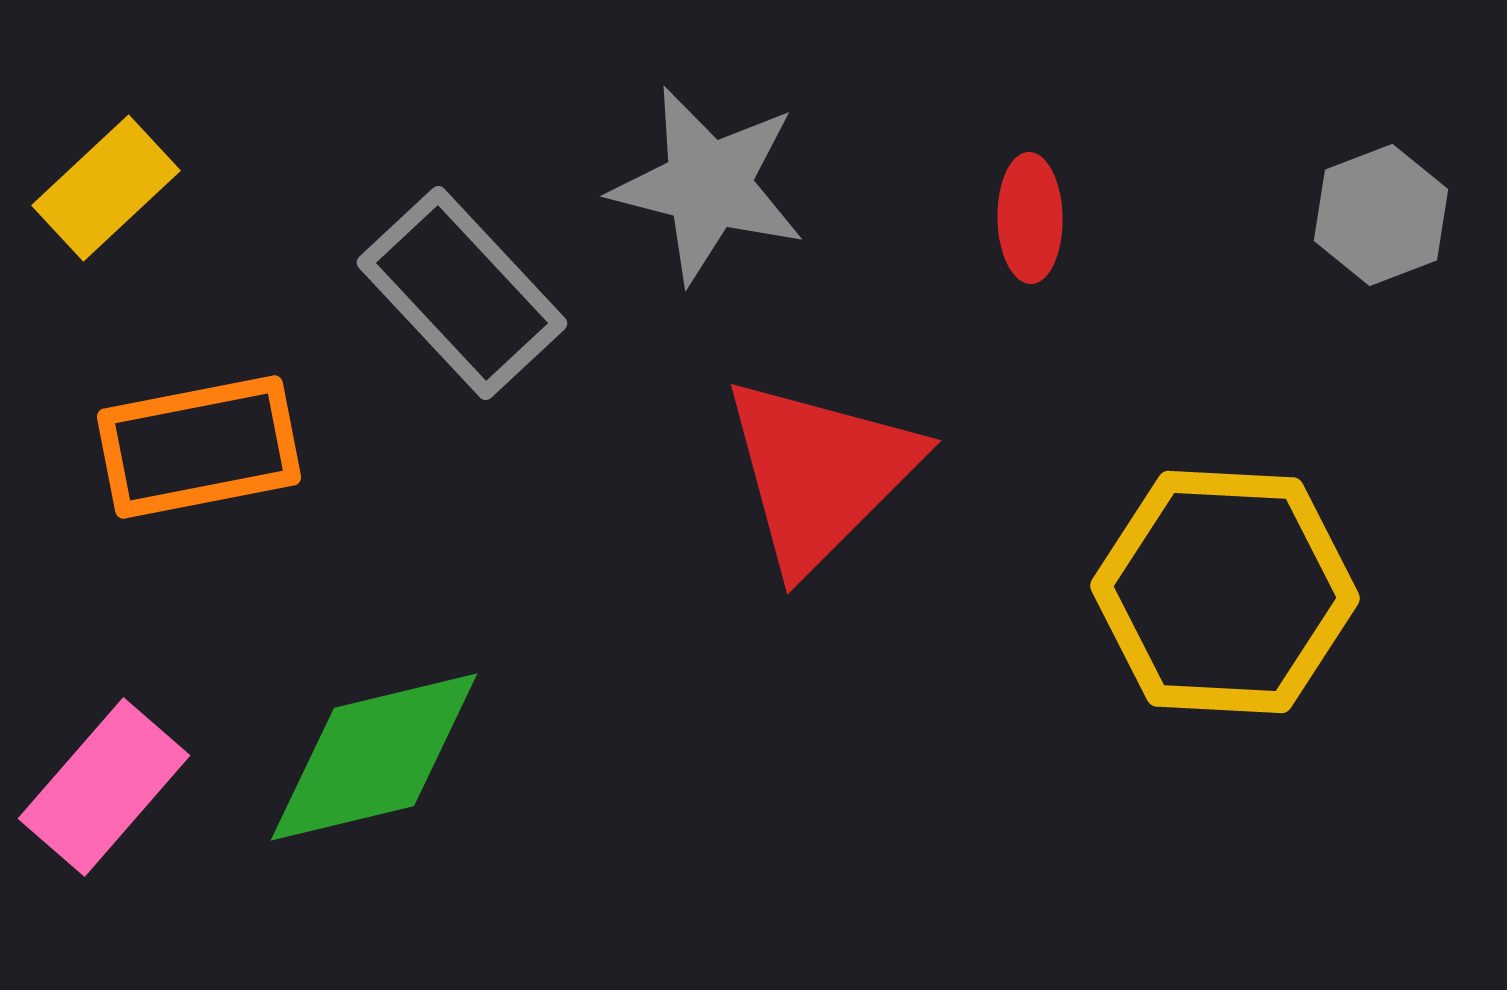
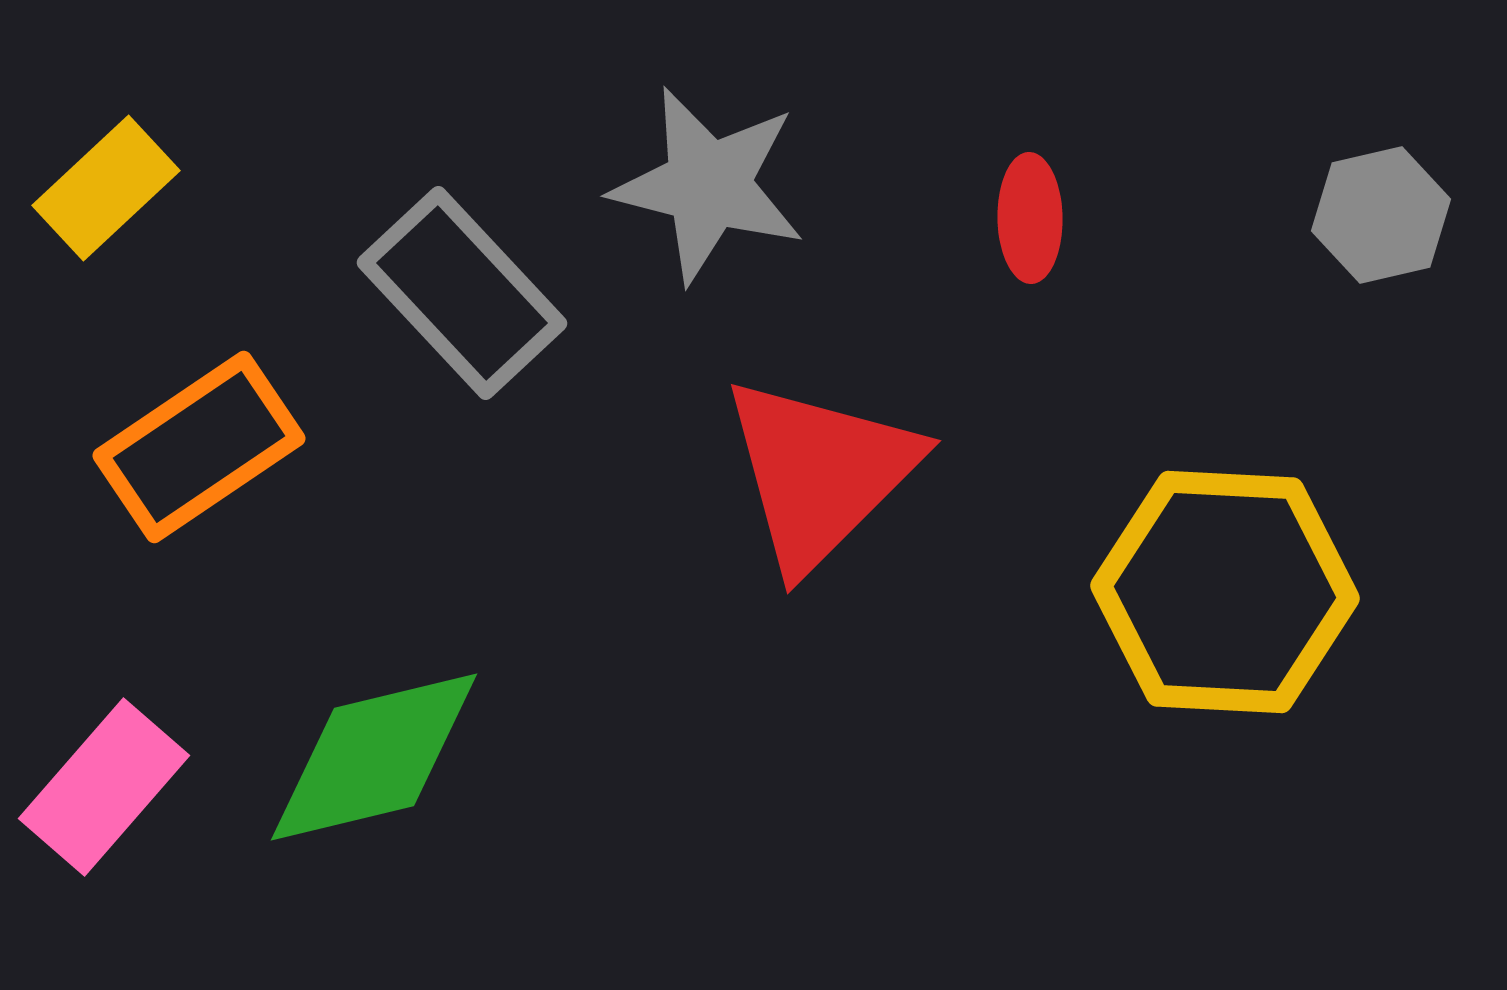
gray hexagon: rotated 8 degrees clockwise
orange rectangle: rotated 23 degrees counterclockwise
